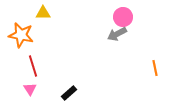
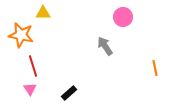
gray arrow: moved 12 px left, 12 px down; rotated 84 degrees clockwise
